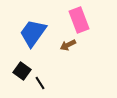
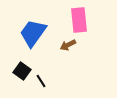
pink rectangle: rotated 15 degrees clockwise
black line: moved 1 px right, 2 px up
